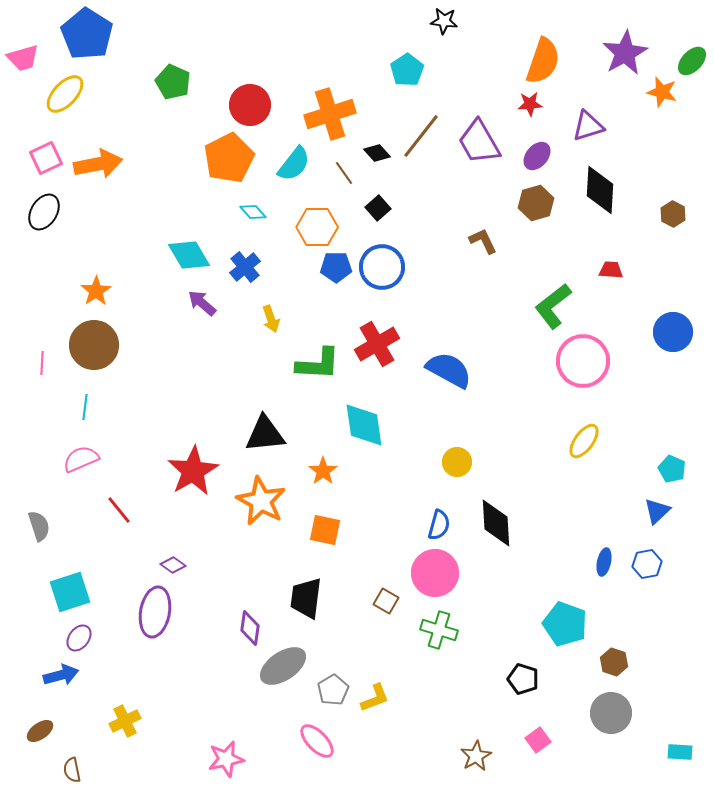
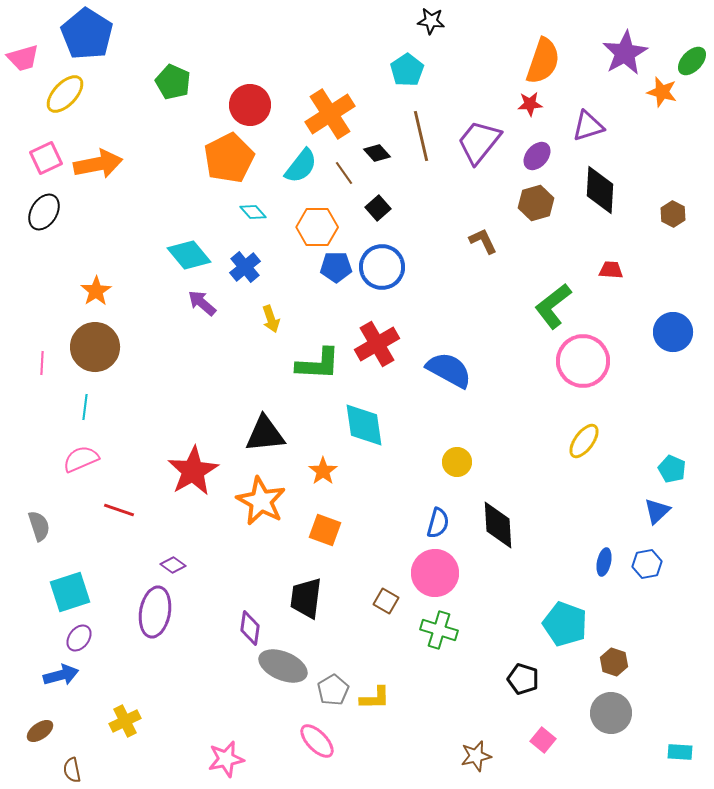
black star at (444, 21): moved 13 px left
orange cross at (330, 114): rotated 15 degrees counterclockwise
brown line at (421, 136): rotated 51 degrees counterclockwise
purple trapezoid at (479, 142): rotated 69 degrees clockwise
cyan semicircle at (294, 164): moved 7 px right, 2 px down
cyan diamond at (189, 255): rotated 9 degrees counterclockwise
brown circle at (94, 345): moved 1 px right, 2 px down
red line at (119, 510): rotated 32 degrees counterclockwise
black diamond at (496, 523): moved 2 px right, 2 px down
blue semicircle at (439, 525): moved 1 px left, 2 px up
orange square at (325, 530): rotated 8 degrees clockwise
gray ellipse at (283, 666): rotated 57 degrees clockwise
yellow L-shape at (375, 698): rotated 20 degrees clockwise
pink square at (538, 740): moved 5 px right; rotated 15 degrees counterclockwise
brown star at (476, 756): rotated 16 degrees clockwise
